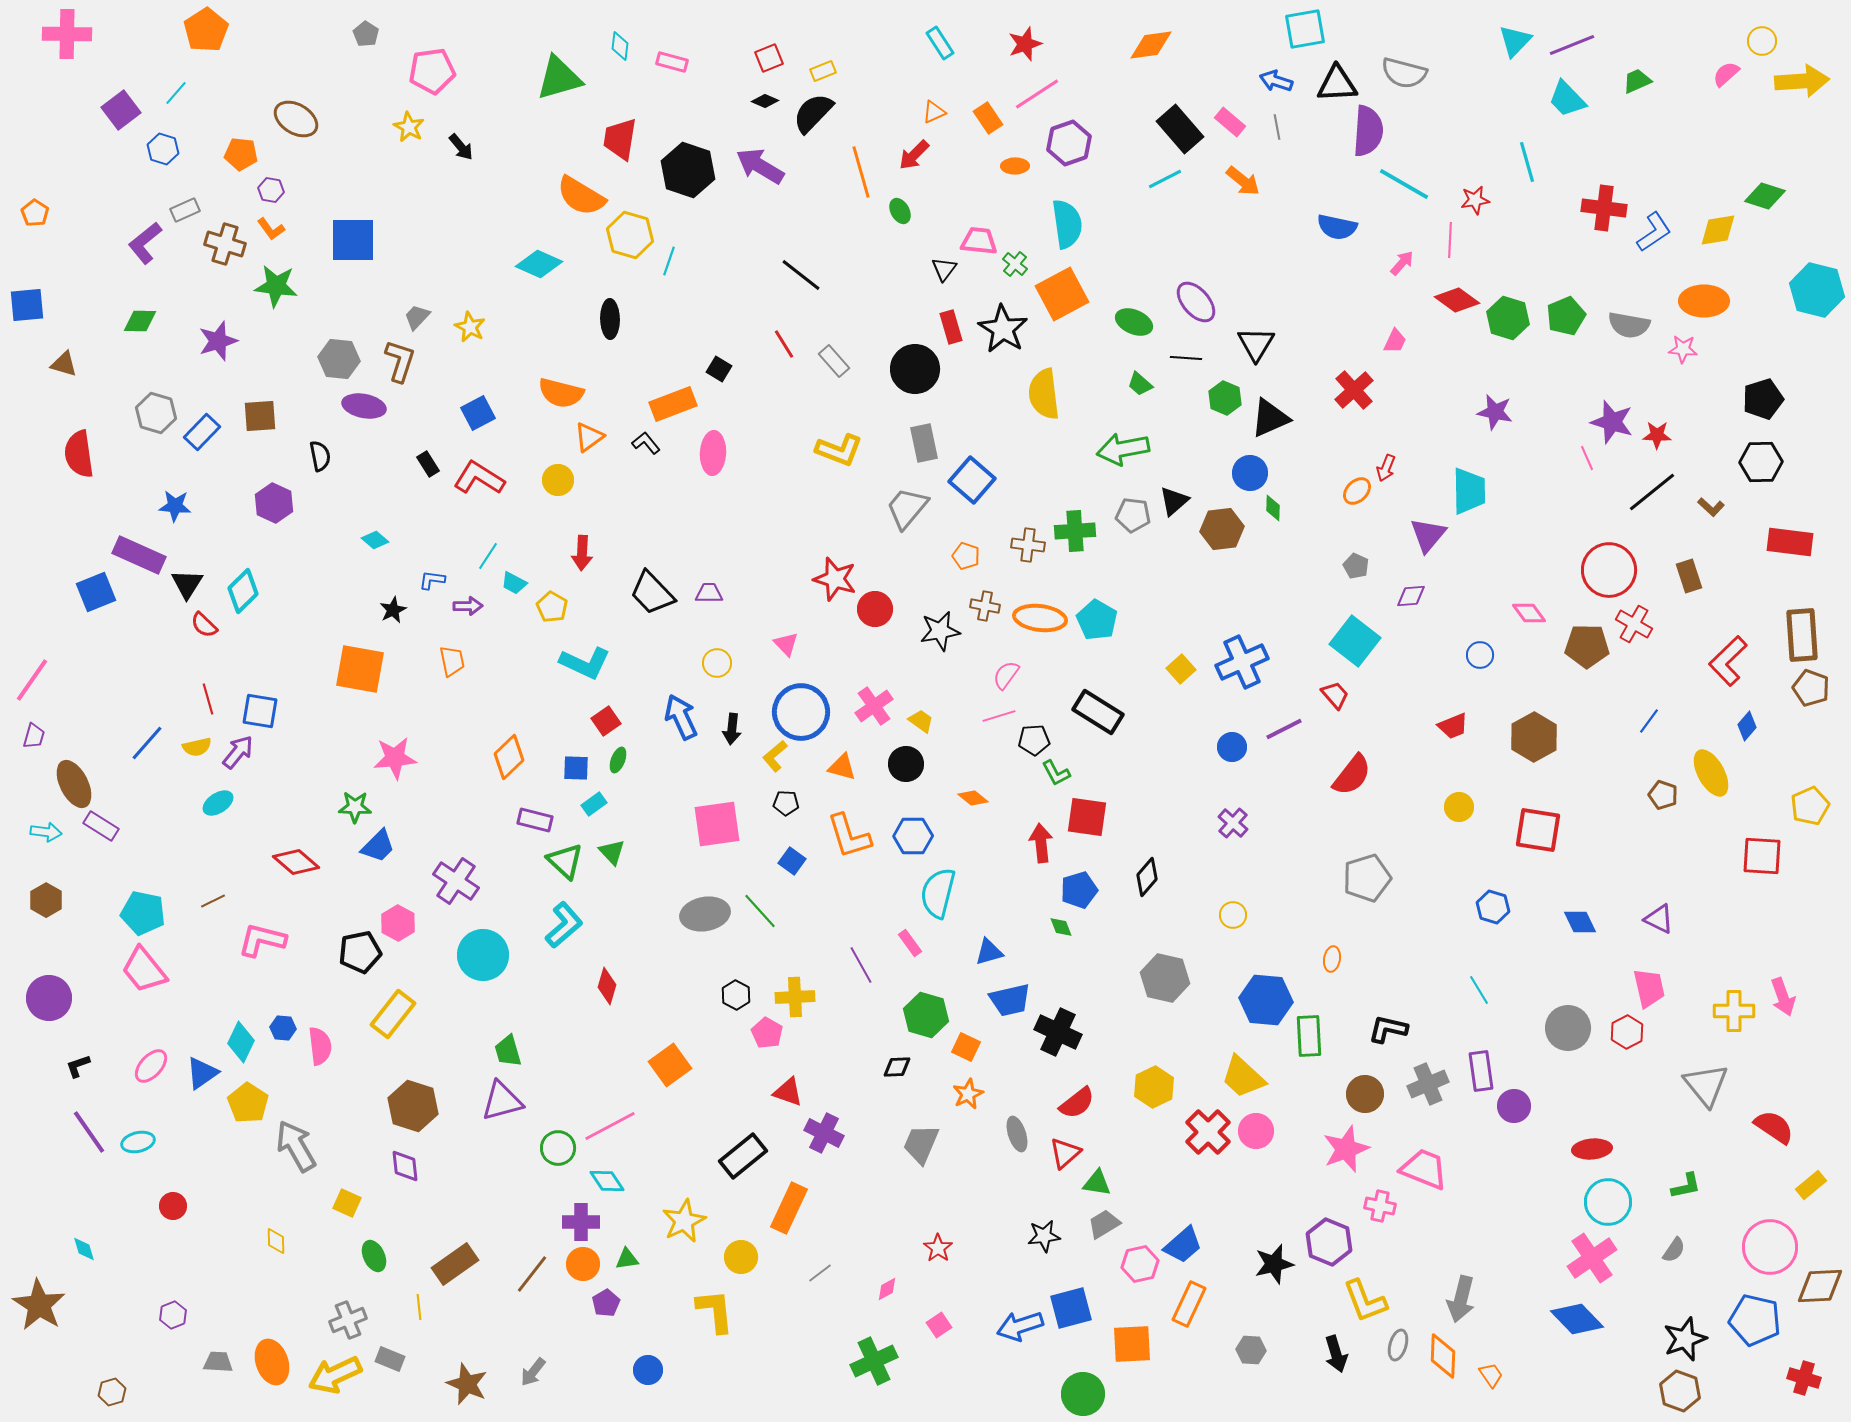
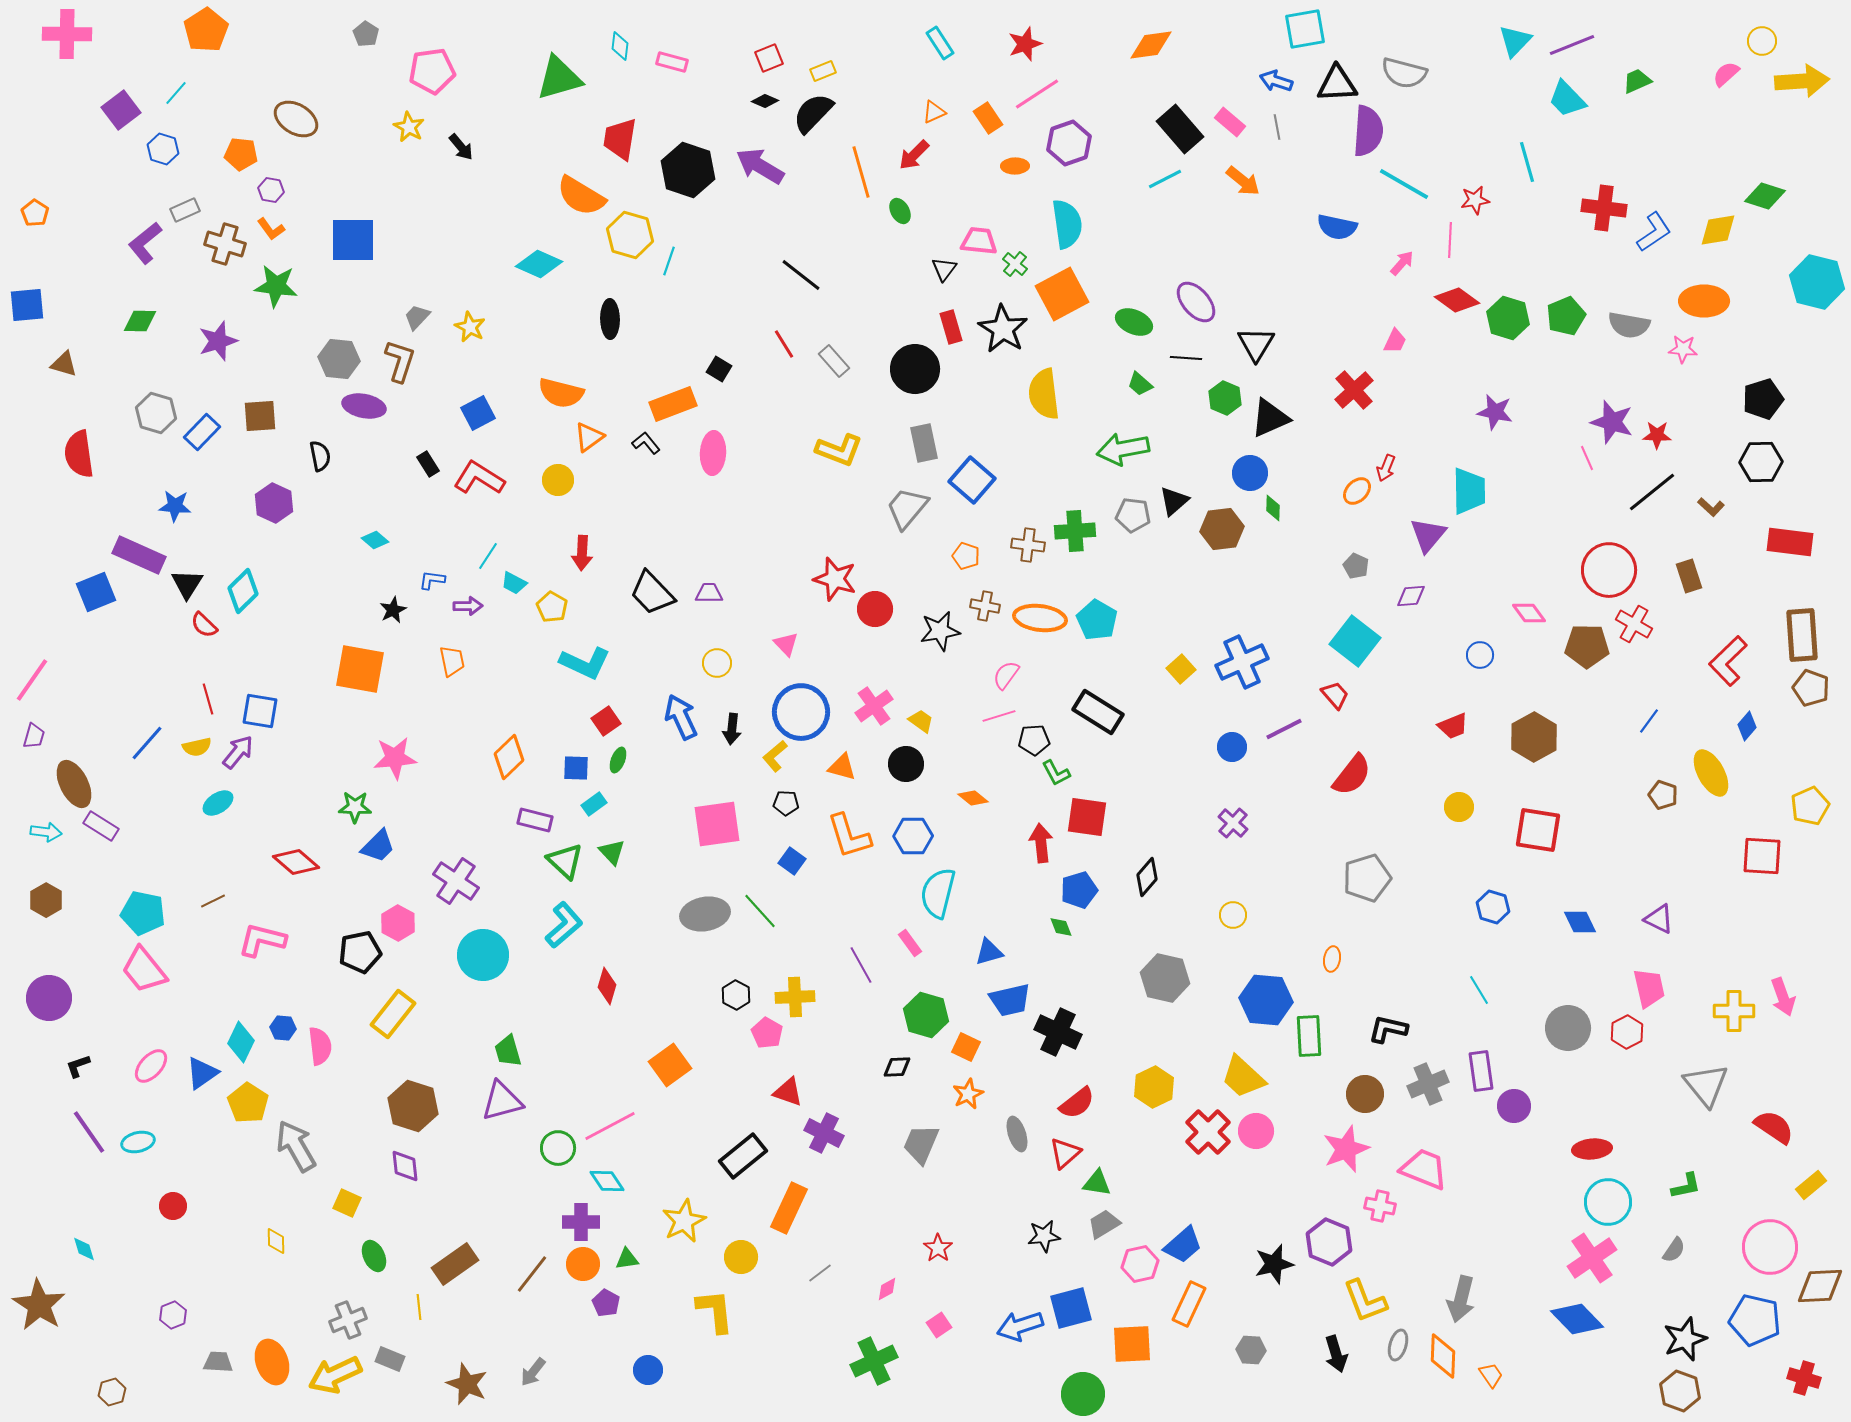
cyan hexagon at (1817, 290): moved 8 px up
purple pentagon at (606, 1303): rotated 12 degrees counterclockwise
